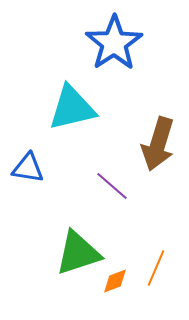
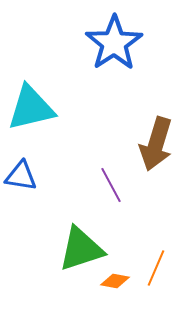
cyan triangle: moved 41 px left
brown arrow: moved 2 px left
blue triangle: moved 7 px left, 8 px down
purple line: moved 1 px left, 1 px up; rotated 21 degrees clockwise
green triangle: moved 3 px right, 4 px up
orange diamond: rotated 32 degrees clockwise
